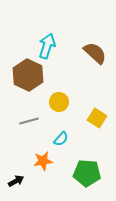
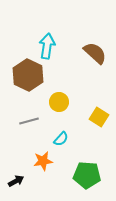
cyan arrow: rotated 10 degrees counterclockwise
yellow square: moved 2 px right, 1 px up
green pentagon: moved 2 px down
